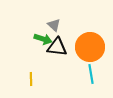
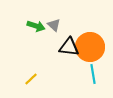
green arrow: moved 7 px left, 13 px up
black triangle: moved 12 px right
cyan line: moved 2 px right
yellow line: rotated 48 degrees clockwise
